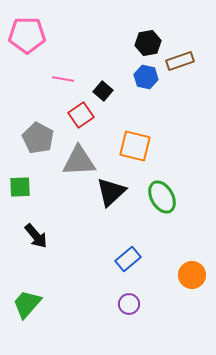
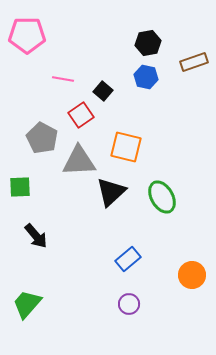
brown rectangle: moved 14 px right, 1 px down
gray pentagon: moved 4 px right
orange square: moved 9 px left, 1 px down
